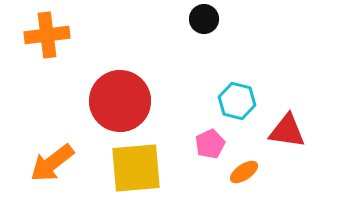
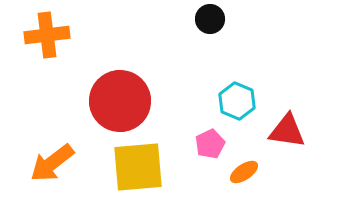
black circle: moved 6 px right
cyan hexagon: rotated 9 degrees clockwise
yellow square: moved 2 px right, 1 px up
